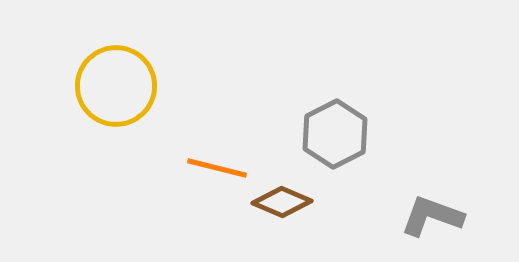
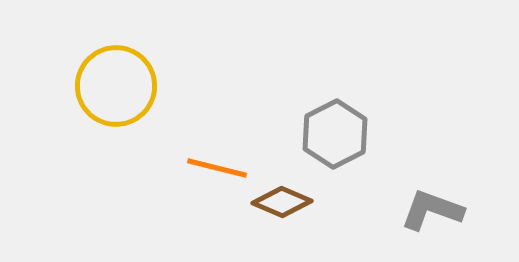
gray L-shape: moved 6 px up
